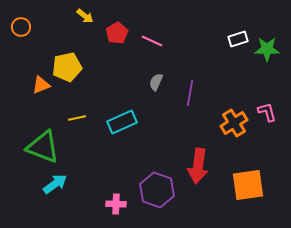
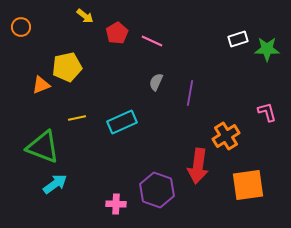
orange cross: moved 8 px left, 13 px down
